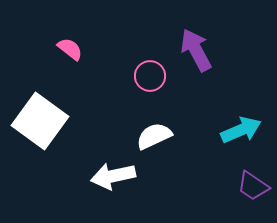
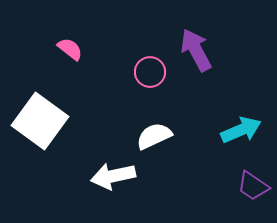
pink circle: moved 4 px up
